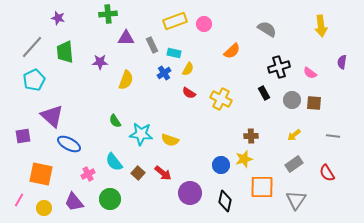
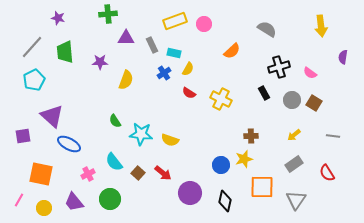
purple semicircle at (342, 62): moved 1 px right, 5 px up
brown square at (314, 103): rotated 28 degrees clockwise
